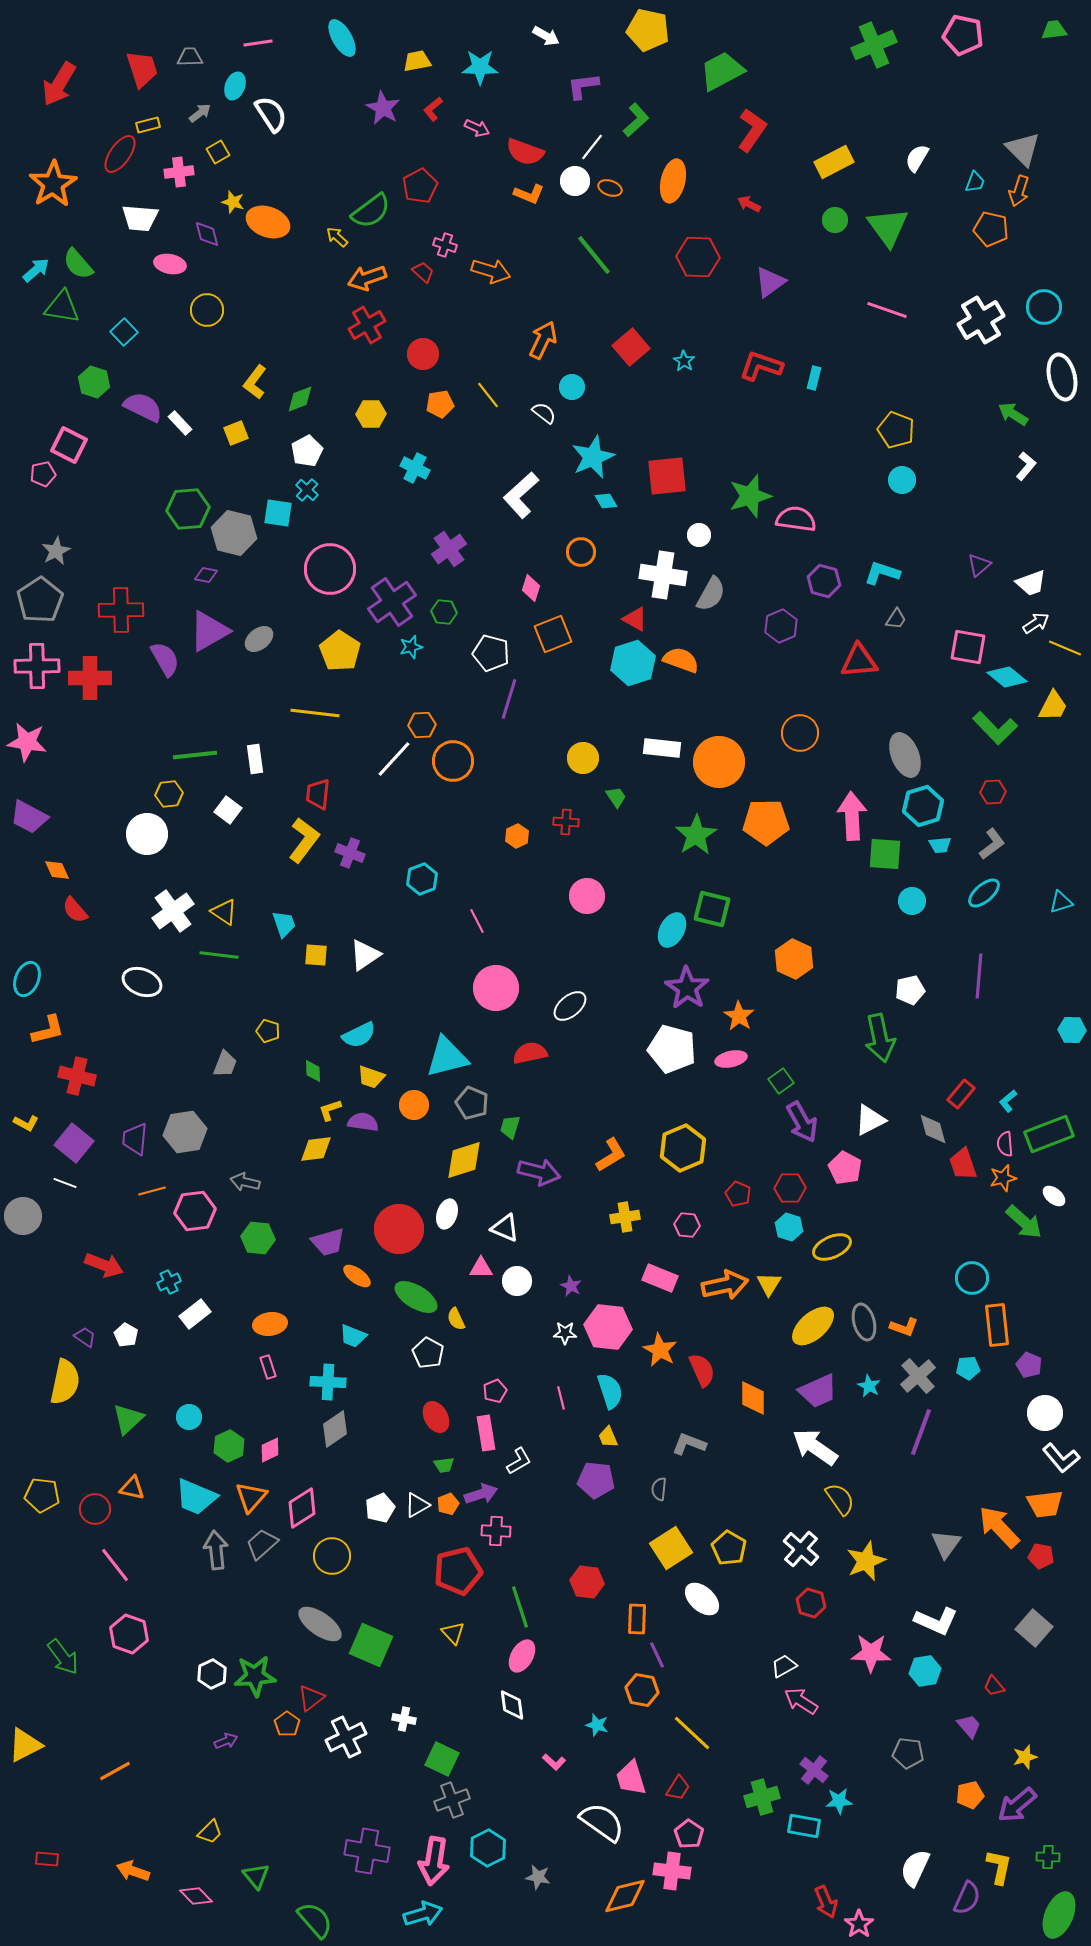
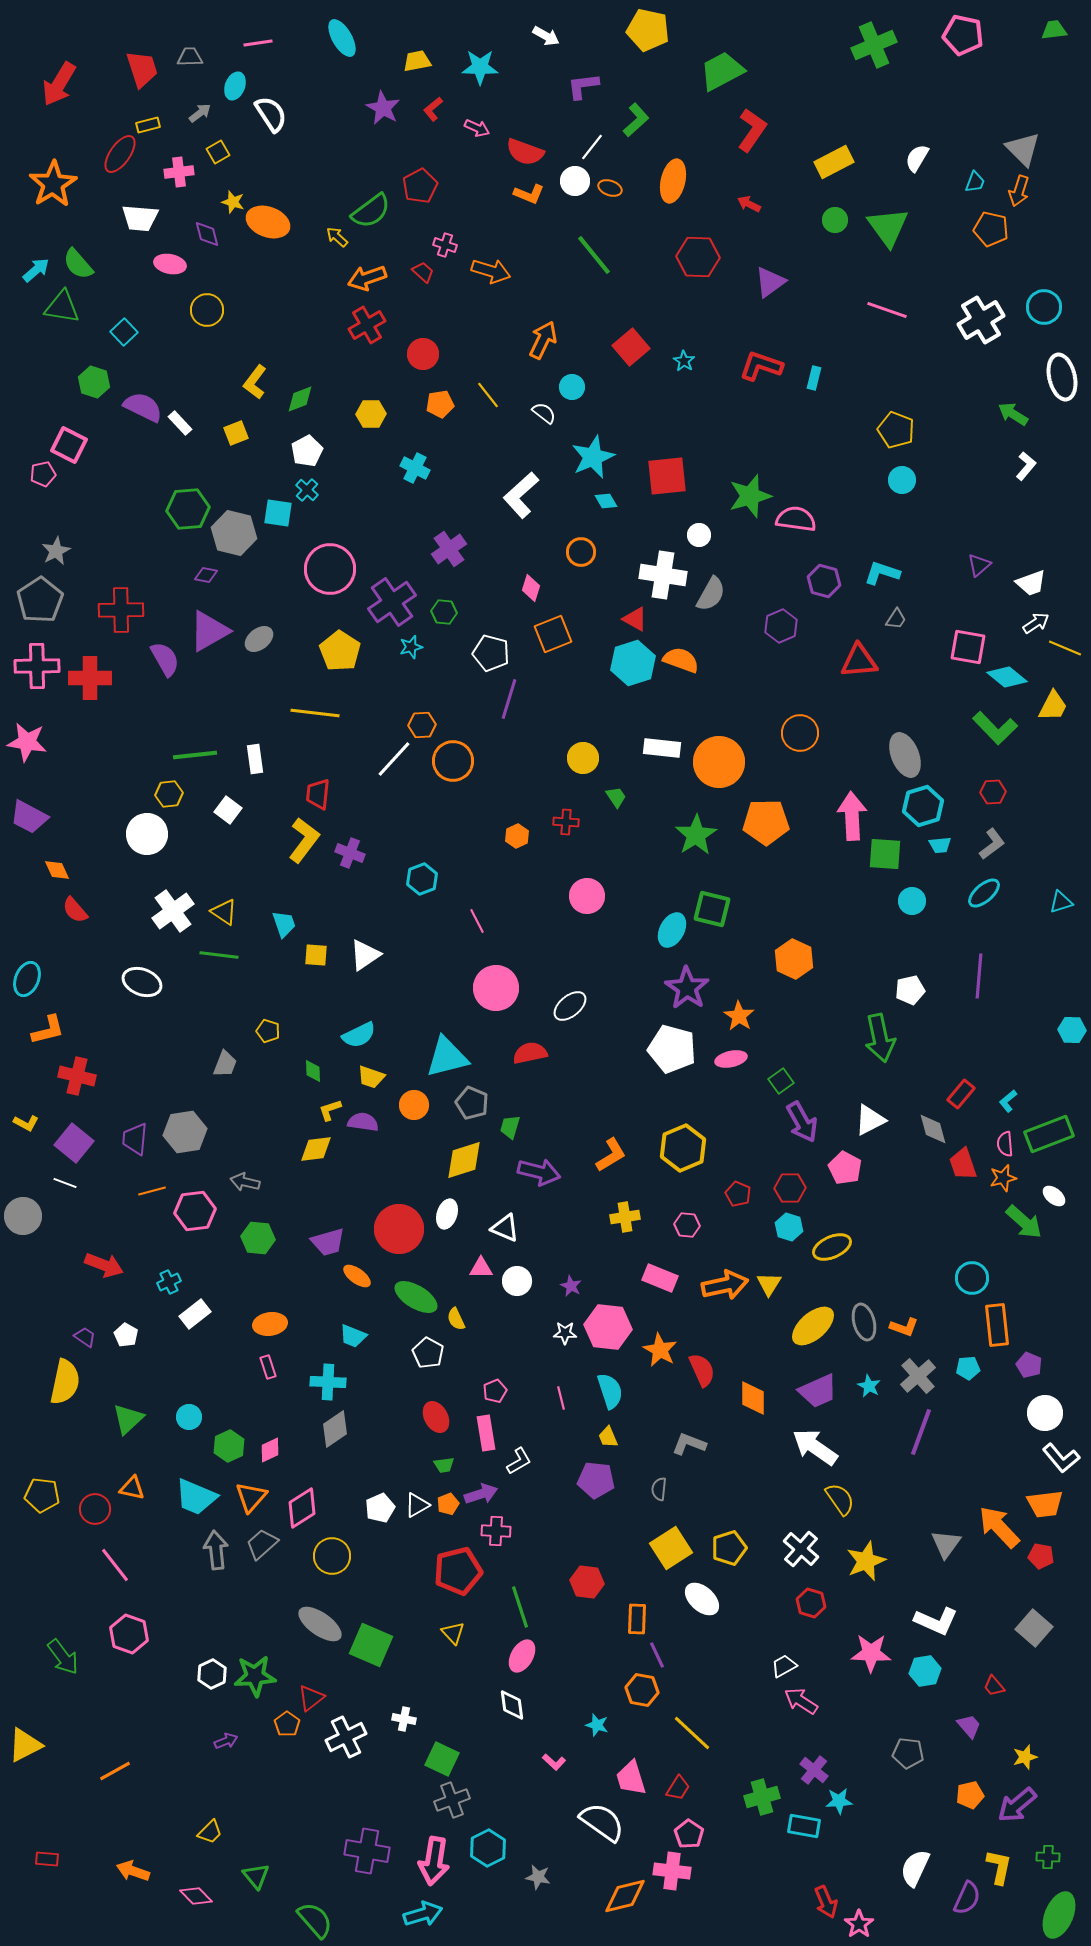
yellow pentagon at (729, 1548): rotated 24 degrees clockwise
